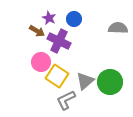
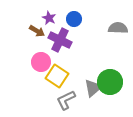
purple cross: moved 1 px right, 1 px up
gray triangle: moved 8 px right, 7 px down
